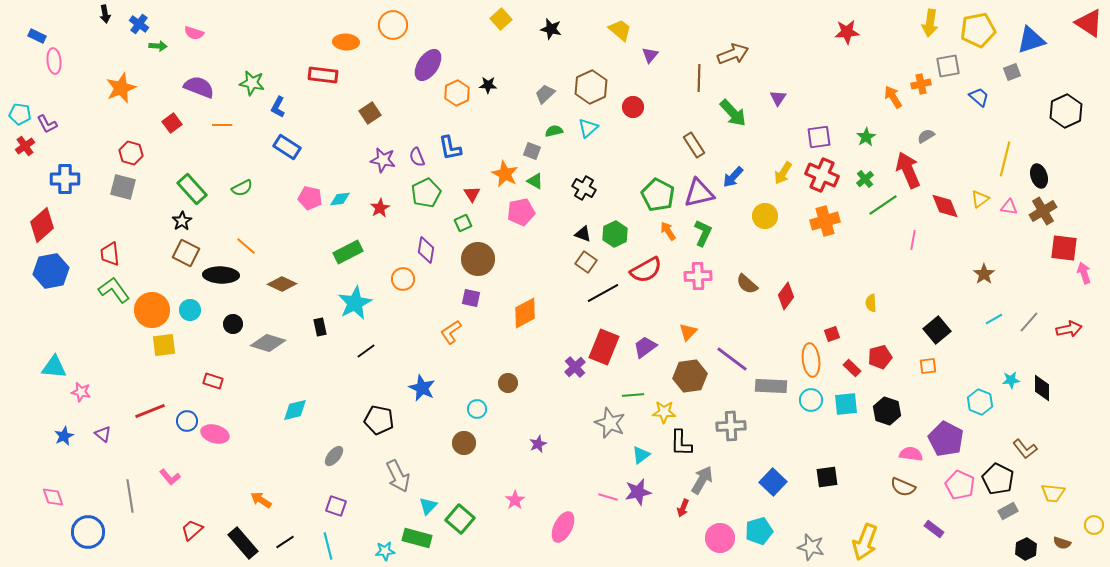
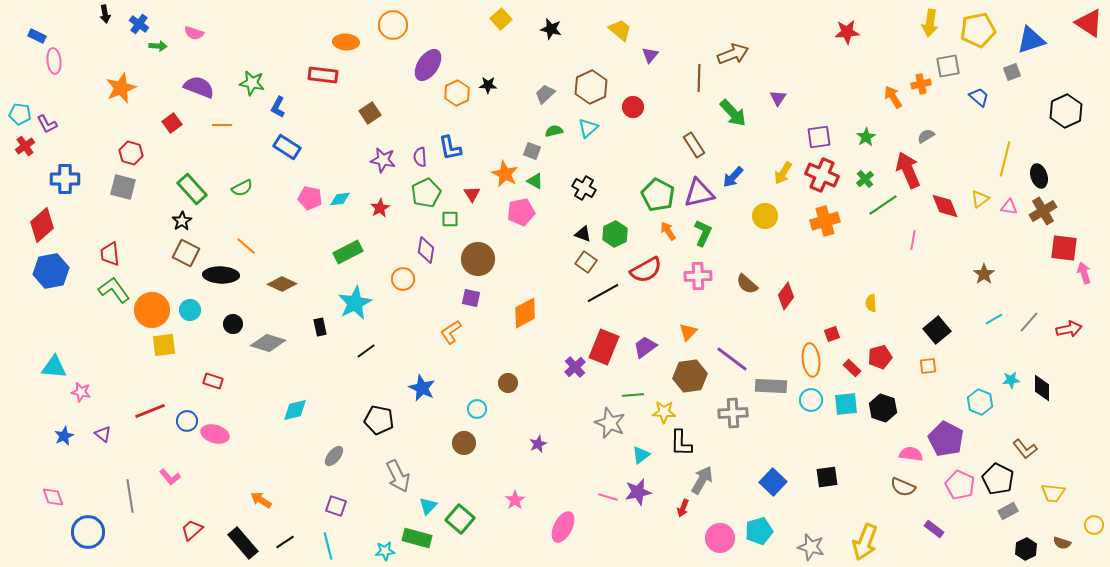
purple semicircle at (417, 157): moved 3 px right; rotated 18 degrees clockwise
green square at (463, 223): moved 13 px left, 4 px up; rotated 24 degrees clockwise
black hexagon at (887, 411): moved 4 px left, 3 px up
gray cross at (731, 426): moved 2 px right, 13 px up
